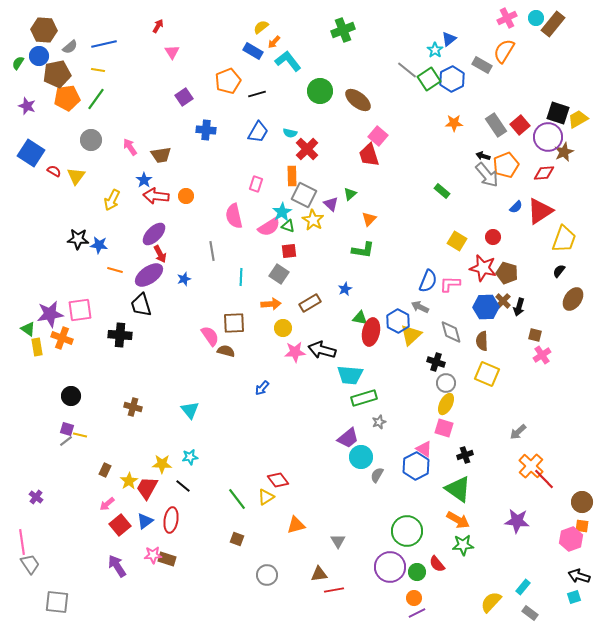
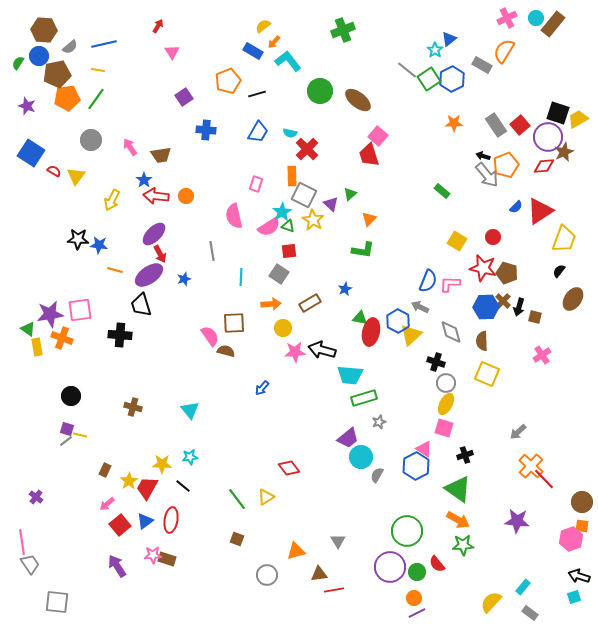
yellow semicircle at (261, 27): moved 2 px right, 1 px up
red diamond at (544, 173): moved 7 px up
brown square at (535, 335): moved 18 px up
red diamond at (278, 480): moved 11 px right, 12 px up
orange triangle at (296, 525): moved 26 px down
